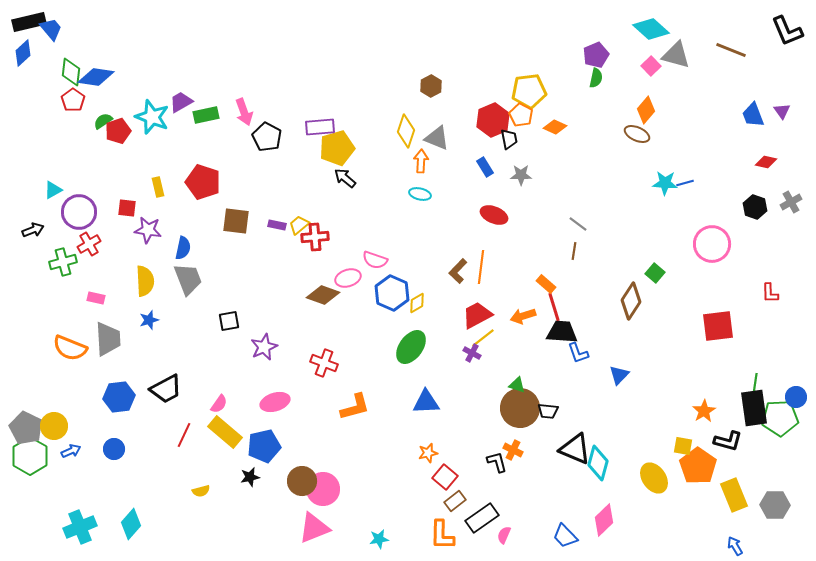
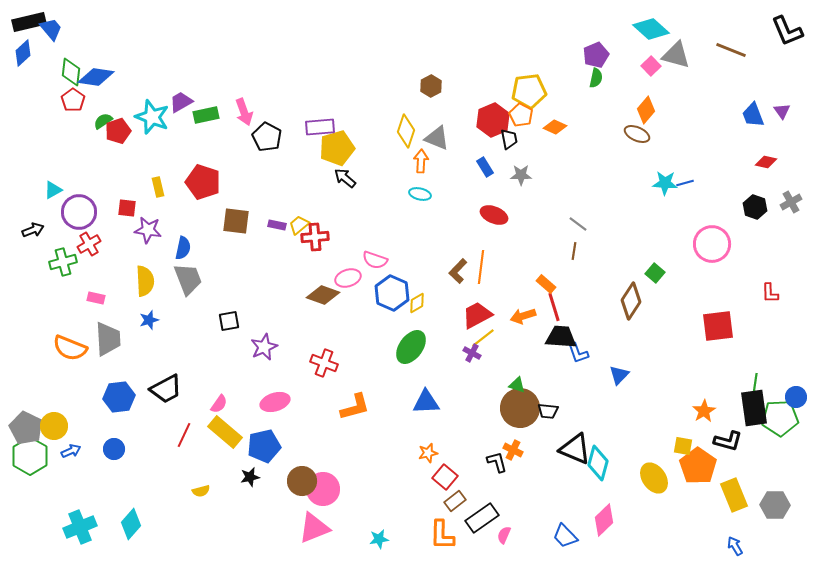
black trapezoid at (562, 332): moved 1 px left, 5 px down
